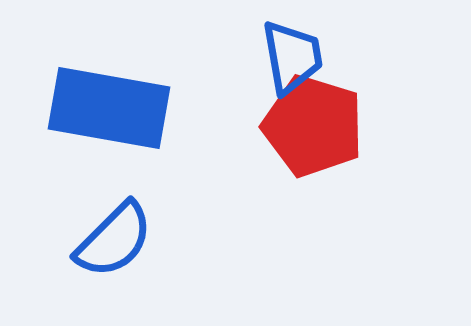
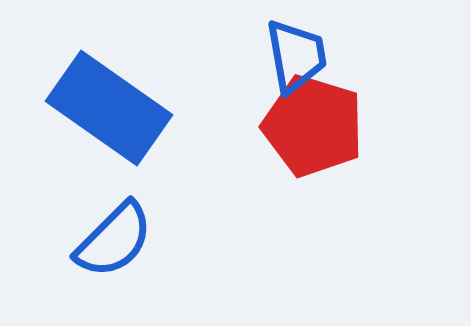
blue trapezoid: moved 4 px right, 1 px up
blue rectangle: rotated 25 degrees clockwise
